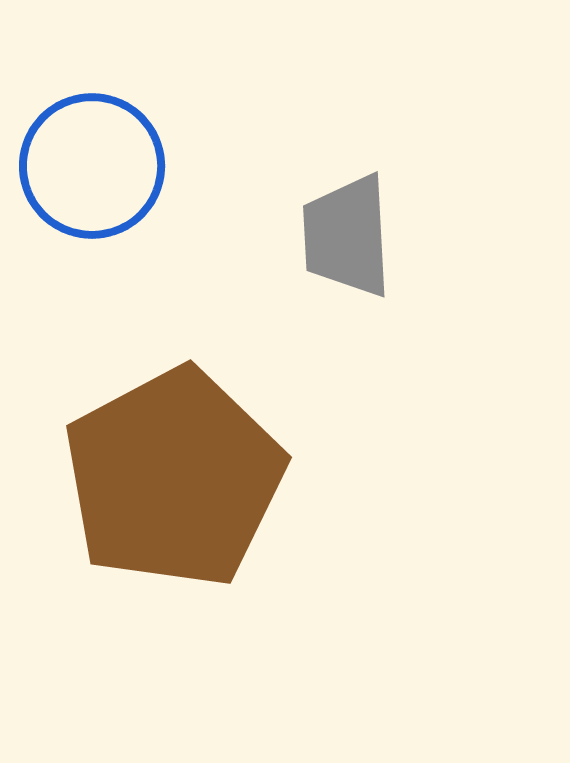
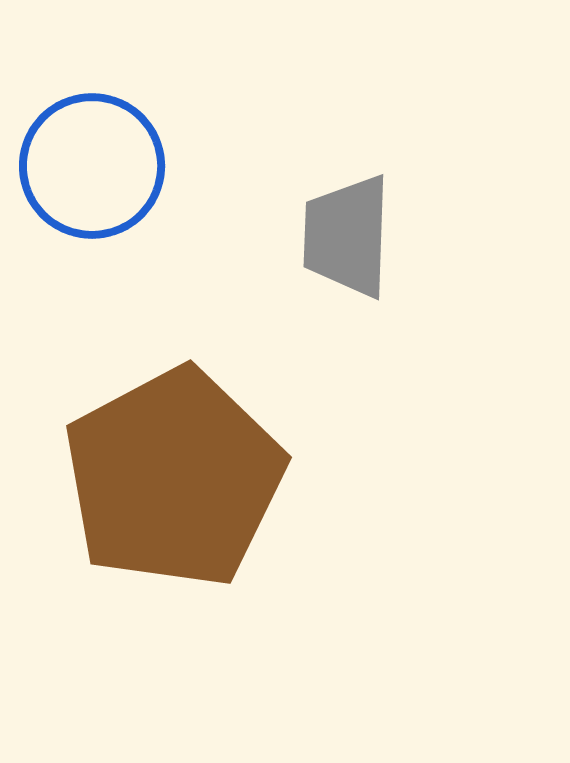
gray trapezoid: rotated 5 degrees clockwise
